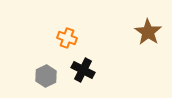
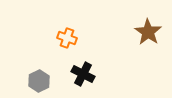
black cross: moved 4 px down
gray hexagon: moved 7 px left, 5 px down
